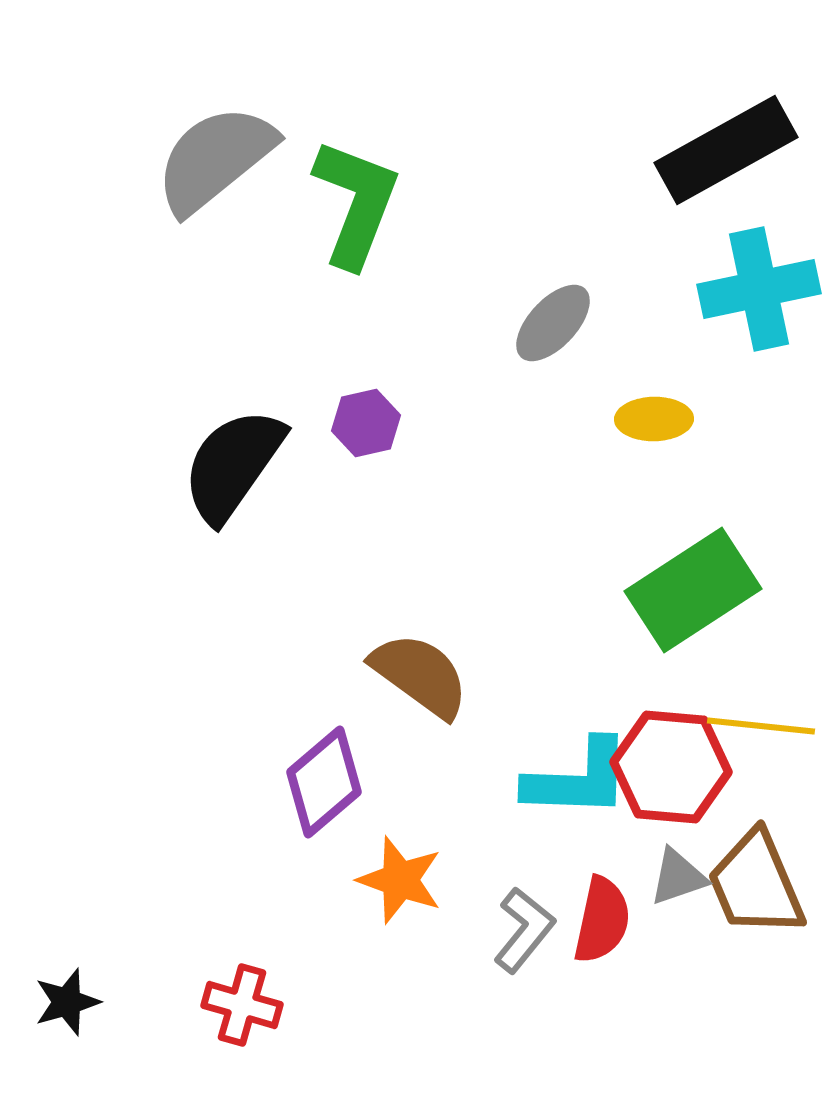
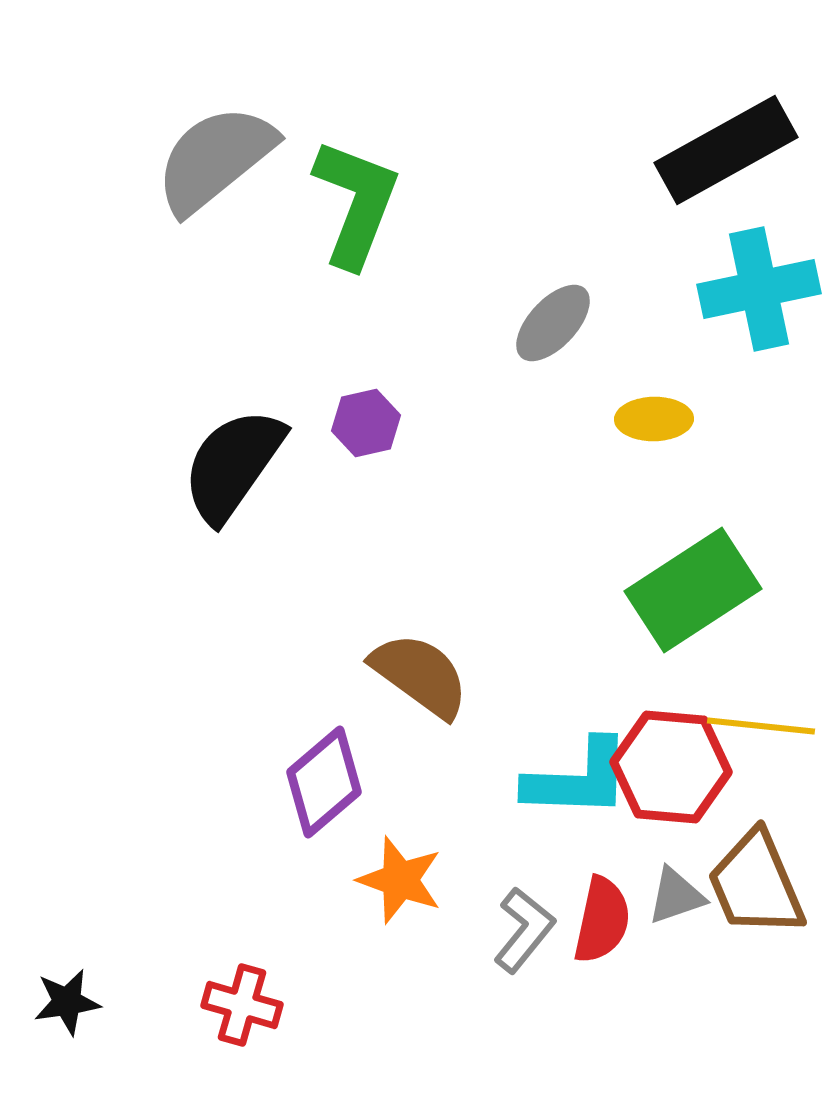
gray triangle: moved 2 px left, 19 px down
black star: rotated 8 degrees clockwise
